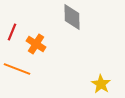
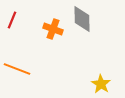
gray diamond: moved 10 px right, 2 px down
red line: moved 12 px up
orange cross: moved 17 px right, 15 px up; rotated 12 degrees counterclockwise
